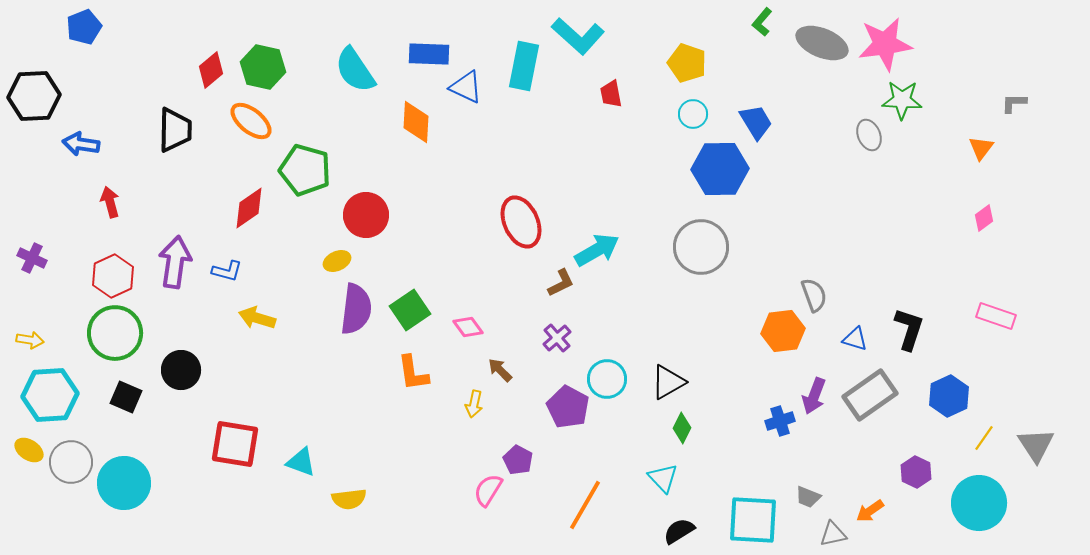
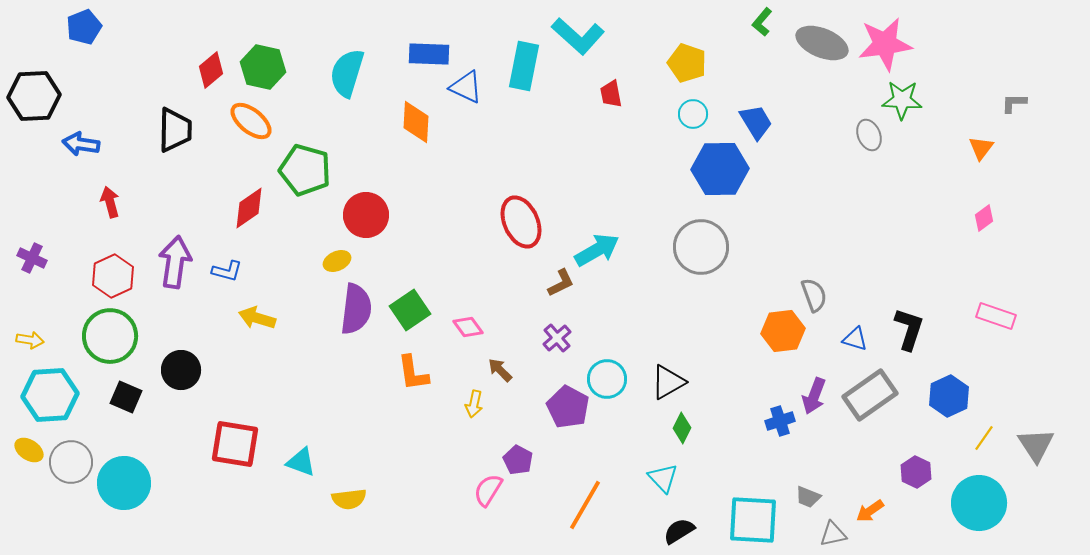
cyan semicircle at (355, 70): moved 8 px left, 3 px down; rotated 51 degrees clockwise
green circle at (115, 333): moved 5 px left, 3 px down
